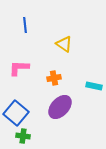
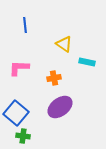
cyan rectangle: moved 7 px left, 24 px up
purple ellipse: rotated 10 degrees clockwise
